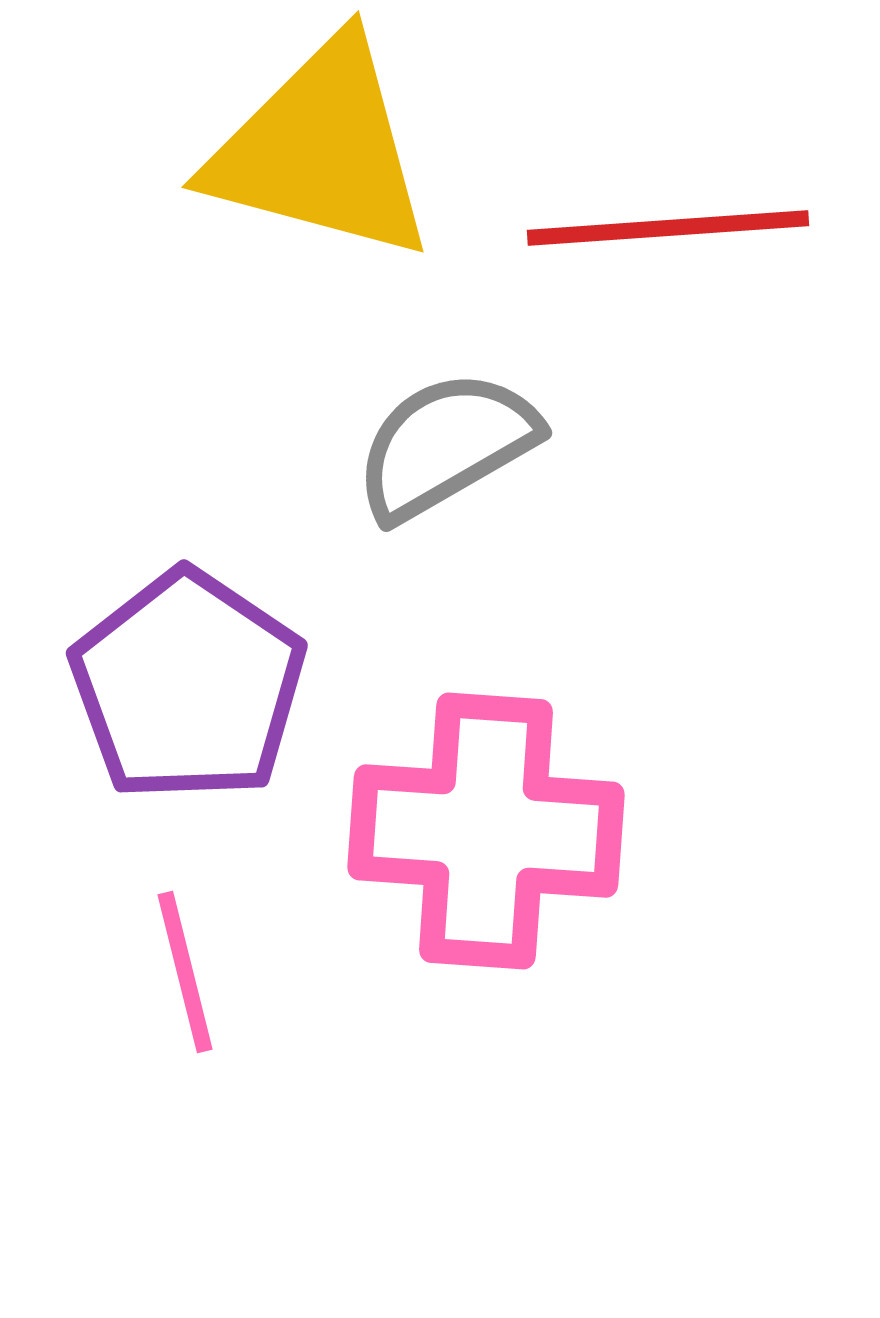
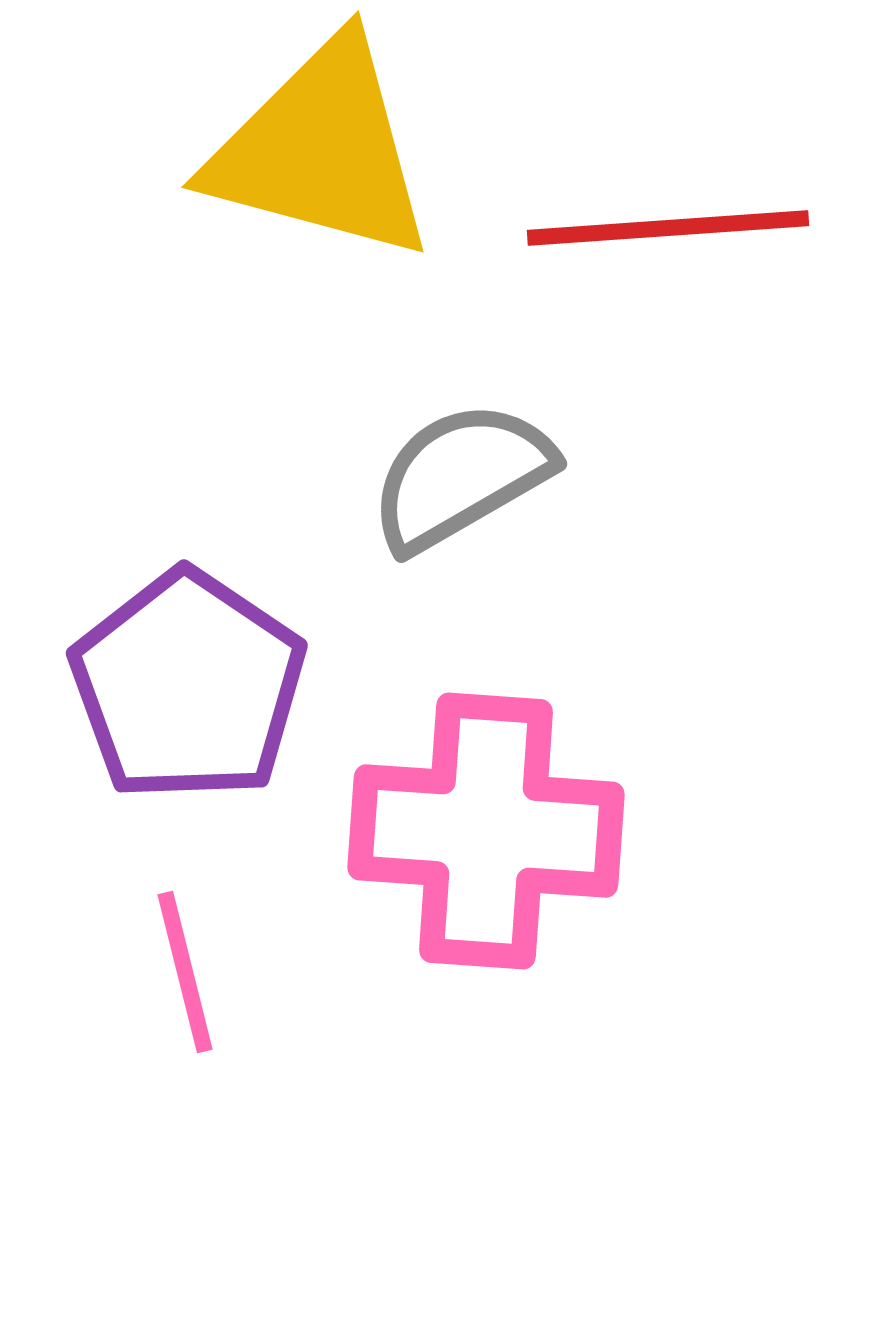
gray semicircle: moved 15 px right, 31 px down
